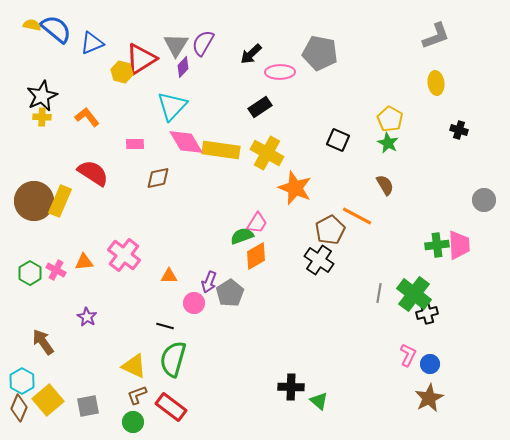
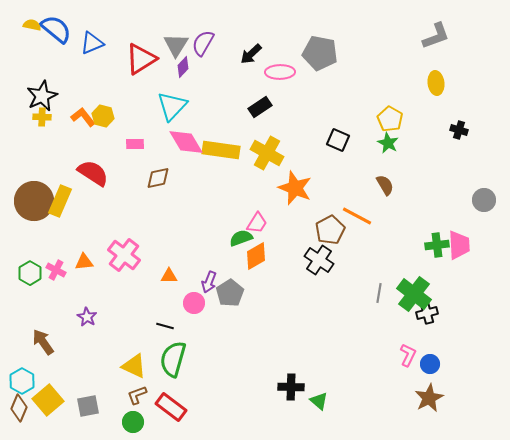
yellow hexagon at (122, 72): moved 19 px left, 44 px down
orange L-shape at (87, 117): moved 4 px left
green semicircle at (242, 236): moved 1 px left, 2 px down
